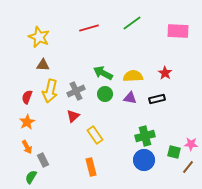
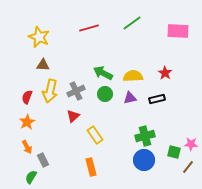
purple triangle: rotated 24 degrees counterclockwise
